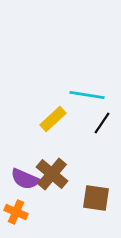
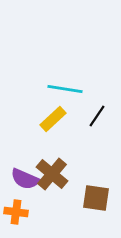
cyan line: moved 22 px left, 6 px up
black line: moved 5 px left, 7 px up
orange cross: rotated 15 degrees counterclockwise
